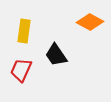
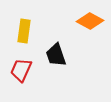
orange diamond: moved 1 px up
black trapezoid: rotated 15 degrees clockwise
